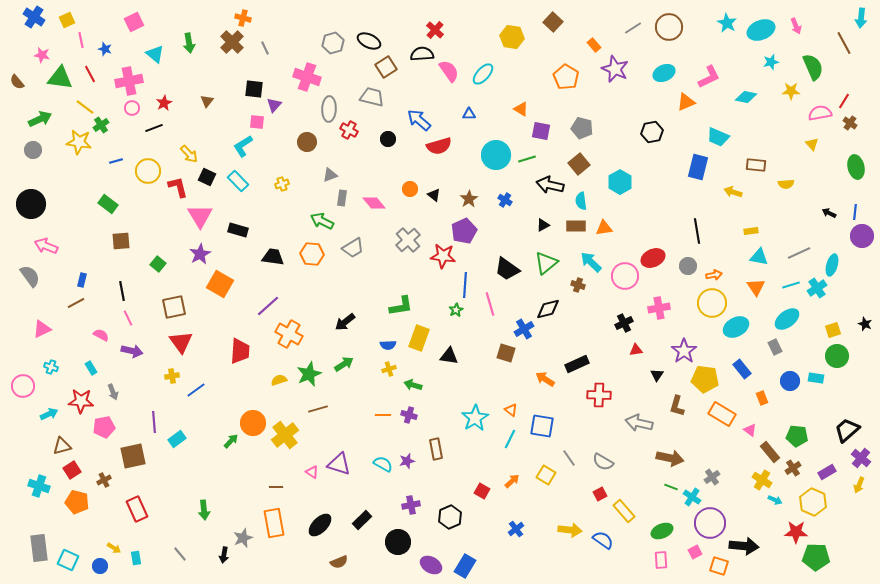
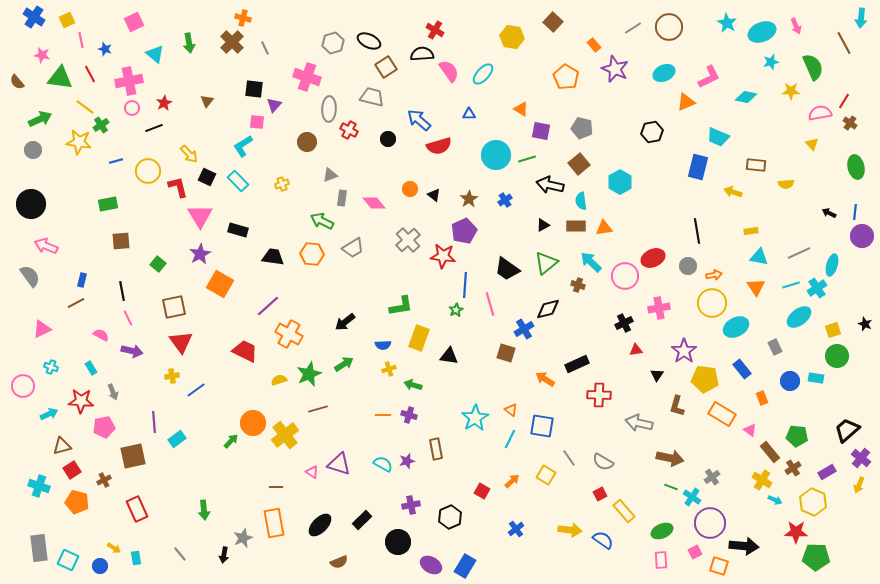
red cross at (435, 30): rotated 12 degrees counterclockwise
cyan ellipse at (761, 30): moved 1 px right, 2 px down
blue cross at (505, 200): rotated 24 degrees clockwise
green rectangle at (108, 204): rotated 48 degrees counterclockwise
cyan ellipse at (787, 319): moved 12 px right, 2 px up
blue semicircle at (388, 345): moved 5 px left
red trapezoid at (240, 351): moved 5 px right; rotated 68 degrees counterclockwise
